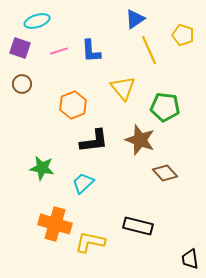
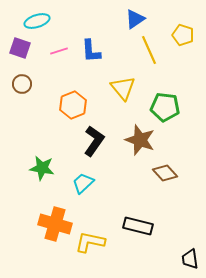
black L-shape: rotated 48 degrees counterclockwise
